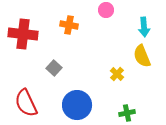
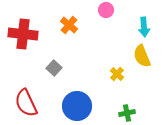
orange cross: rotated 30 degrees clockwise
blue circle: moved 1 px down
